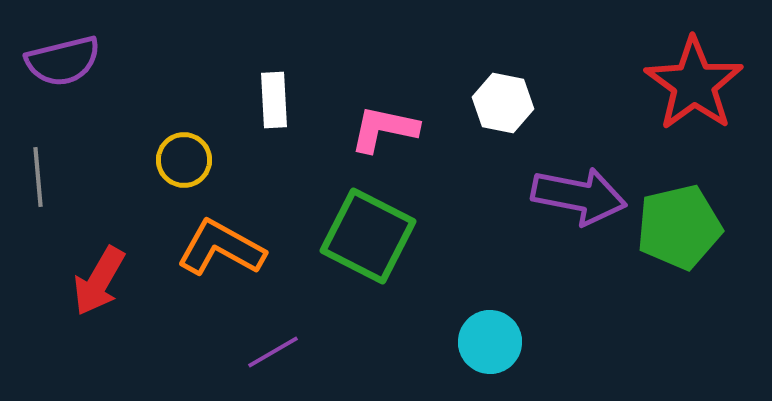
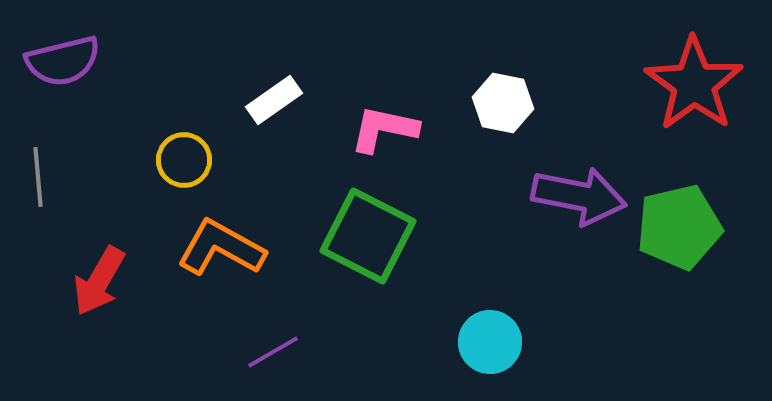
white rectangle: rotated 58 degrees clockwise
